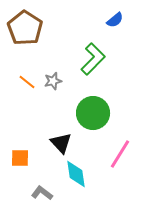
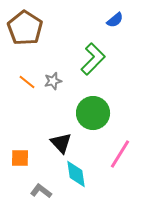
gray L-shape: moved 1 px left, 2 px up
